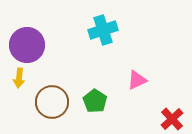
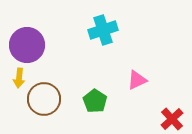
brown circle: moved 8 px left, 3 px up
